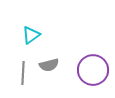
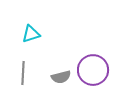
cyan triangle: moved 1 px up; rotated 18 degrees clockwise
gray semicircle: moved 12 px right, 12 px down
